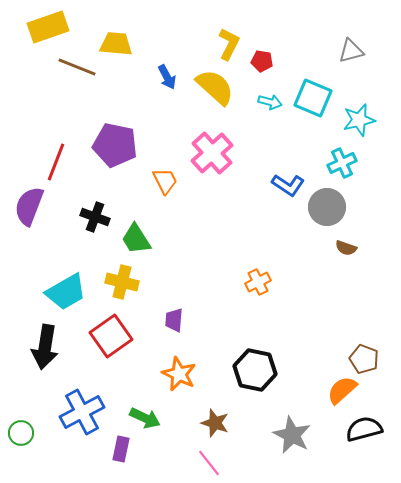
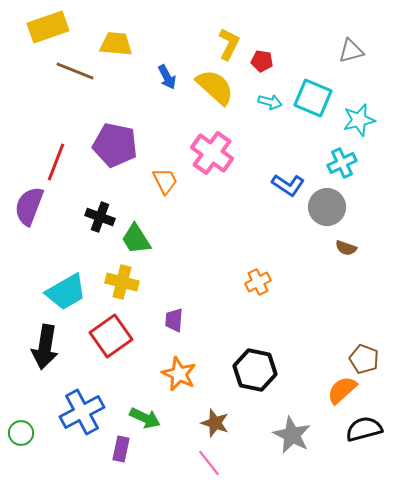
brown line: moved 2 px left, 4 px down
pink cross: rotated 12 degrees counterclockwise
black cross: moved 5 px right
